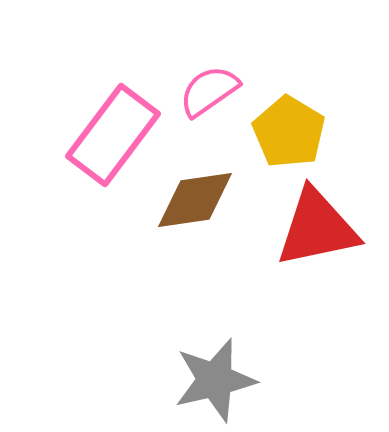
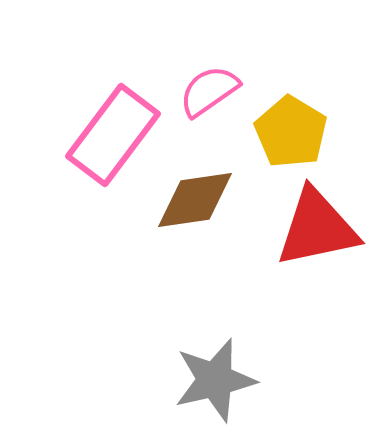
yellow pentagon: moved 2 px right
